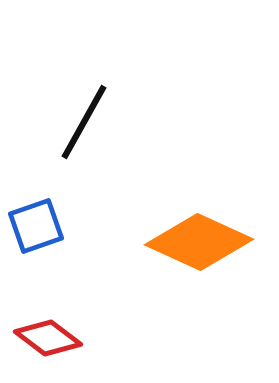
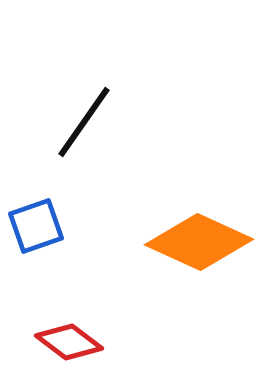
black line: rotated 6 degrees clockwise
red diamond: moved 21 px right, 4 px down
